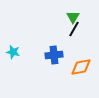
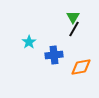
cyan star: moved 16 px right, 10 px up; rotated 24 degrees clockwise
